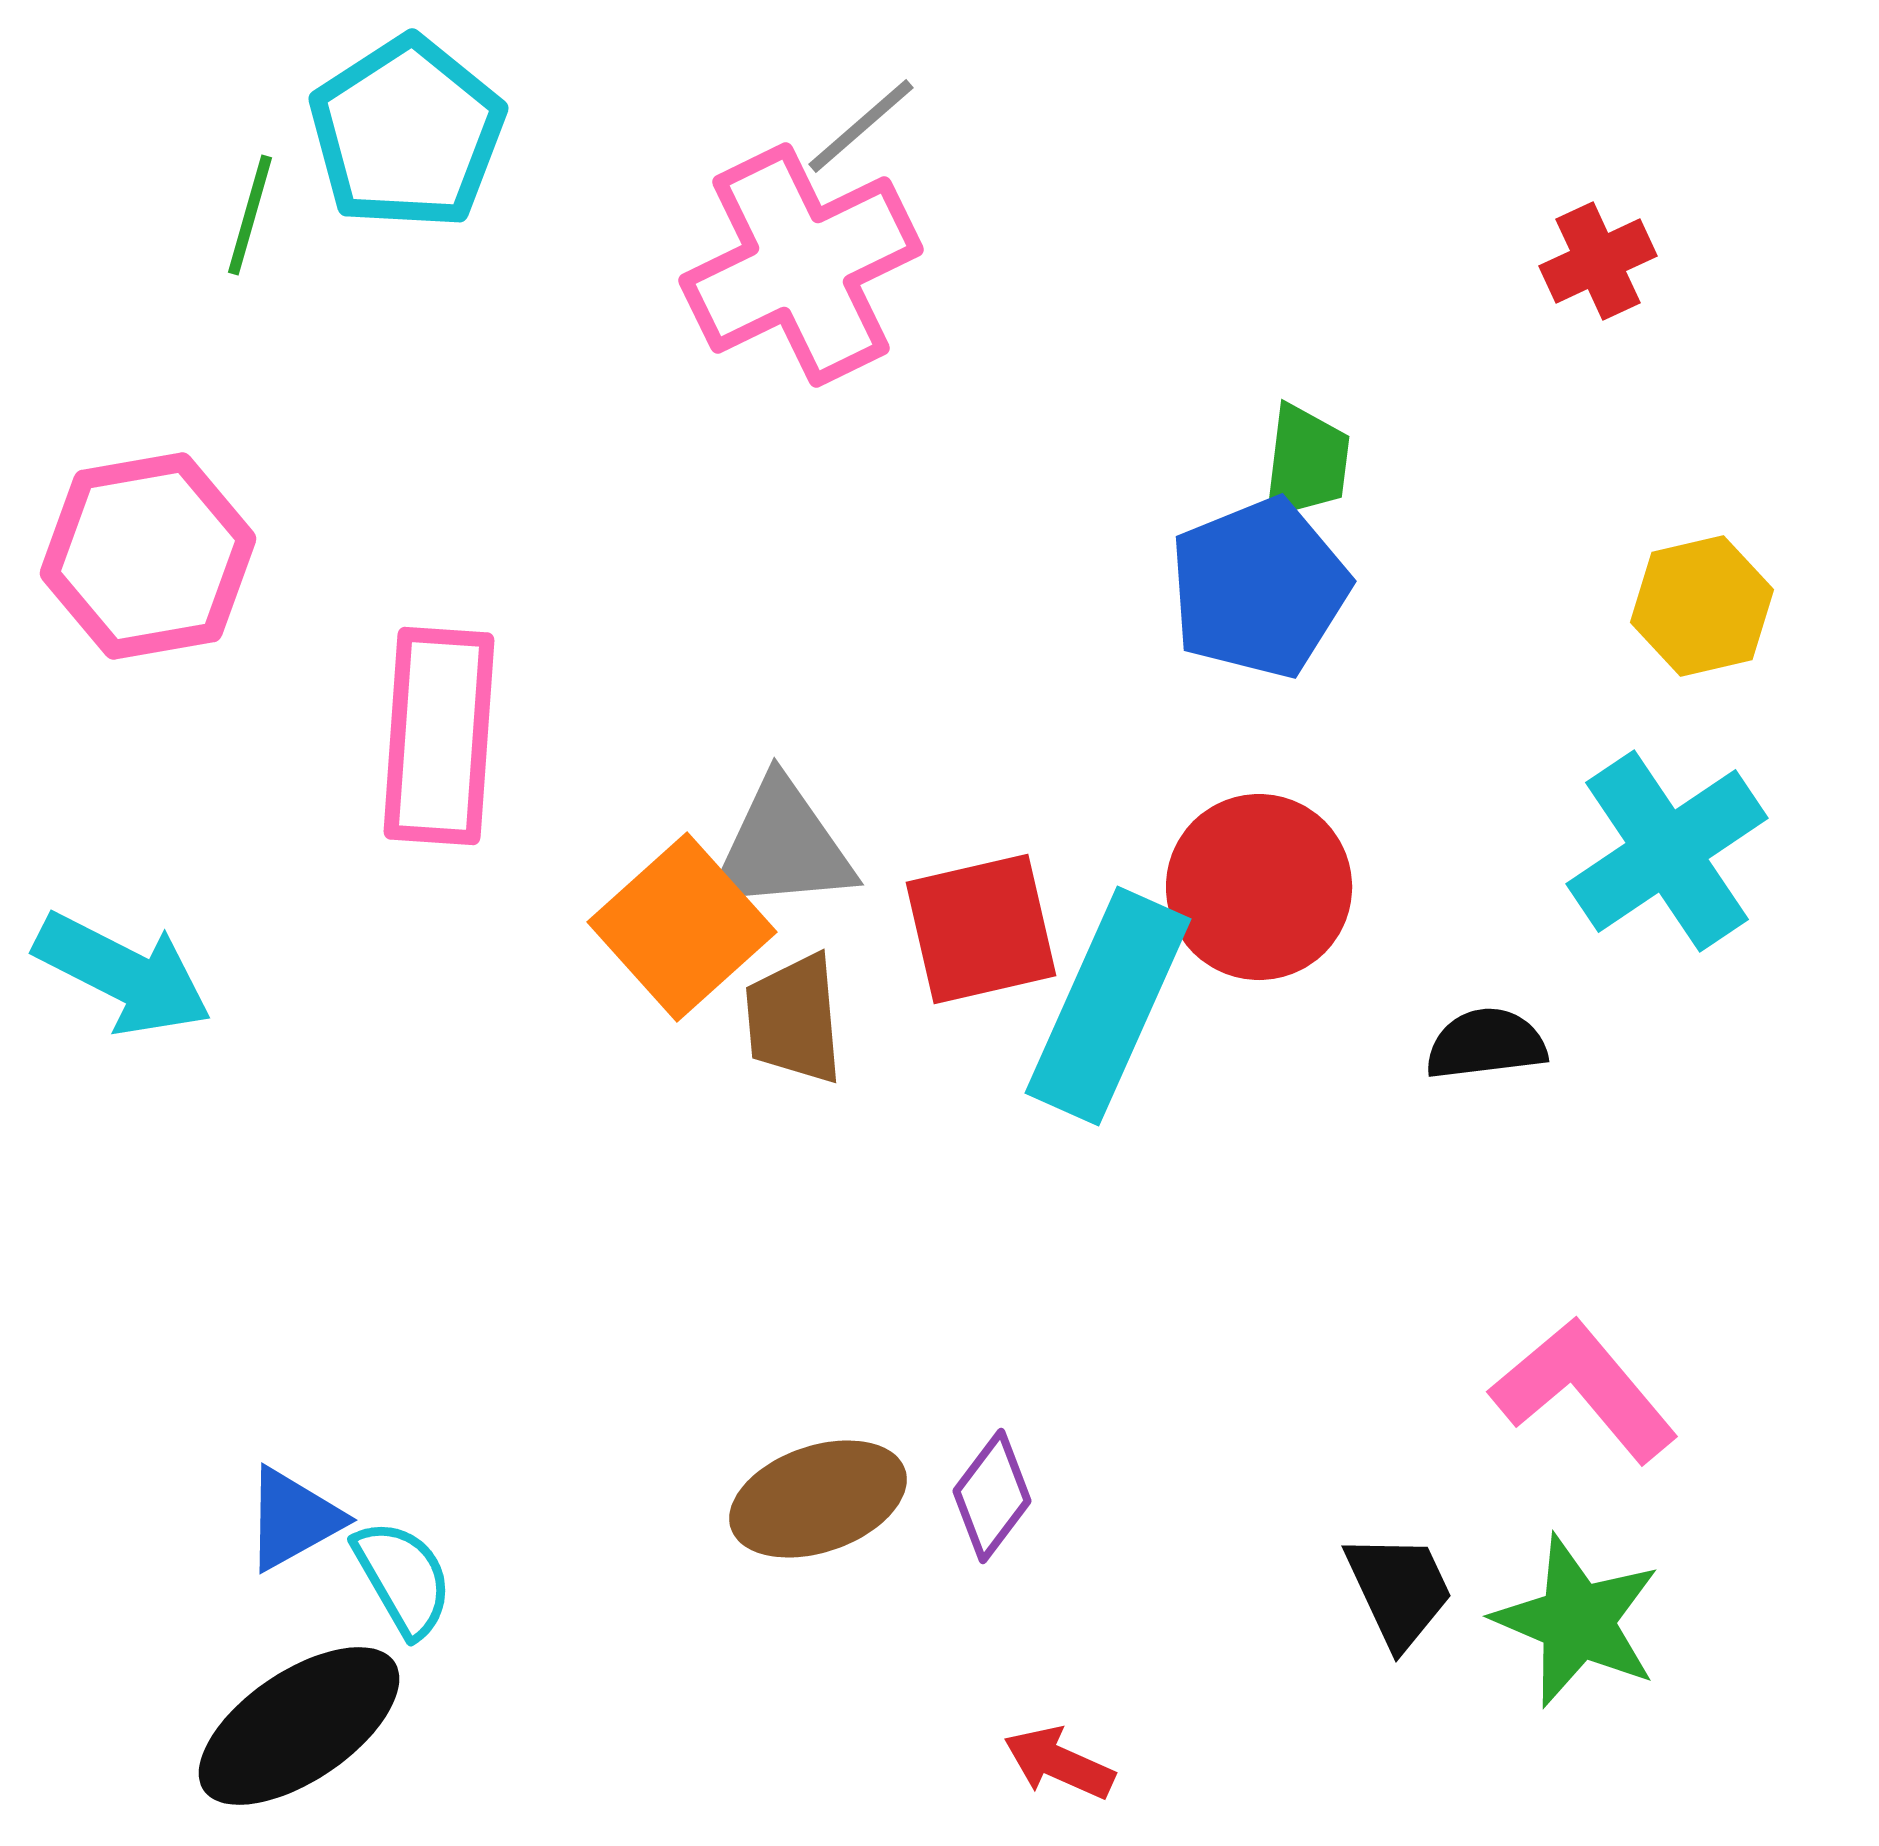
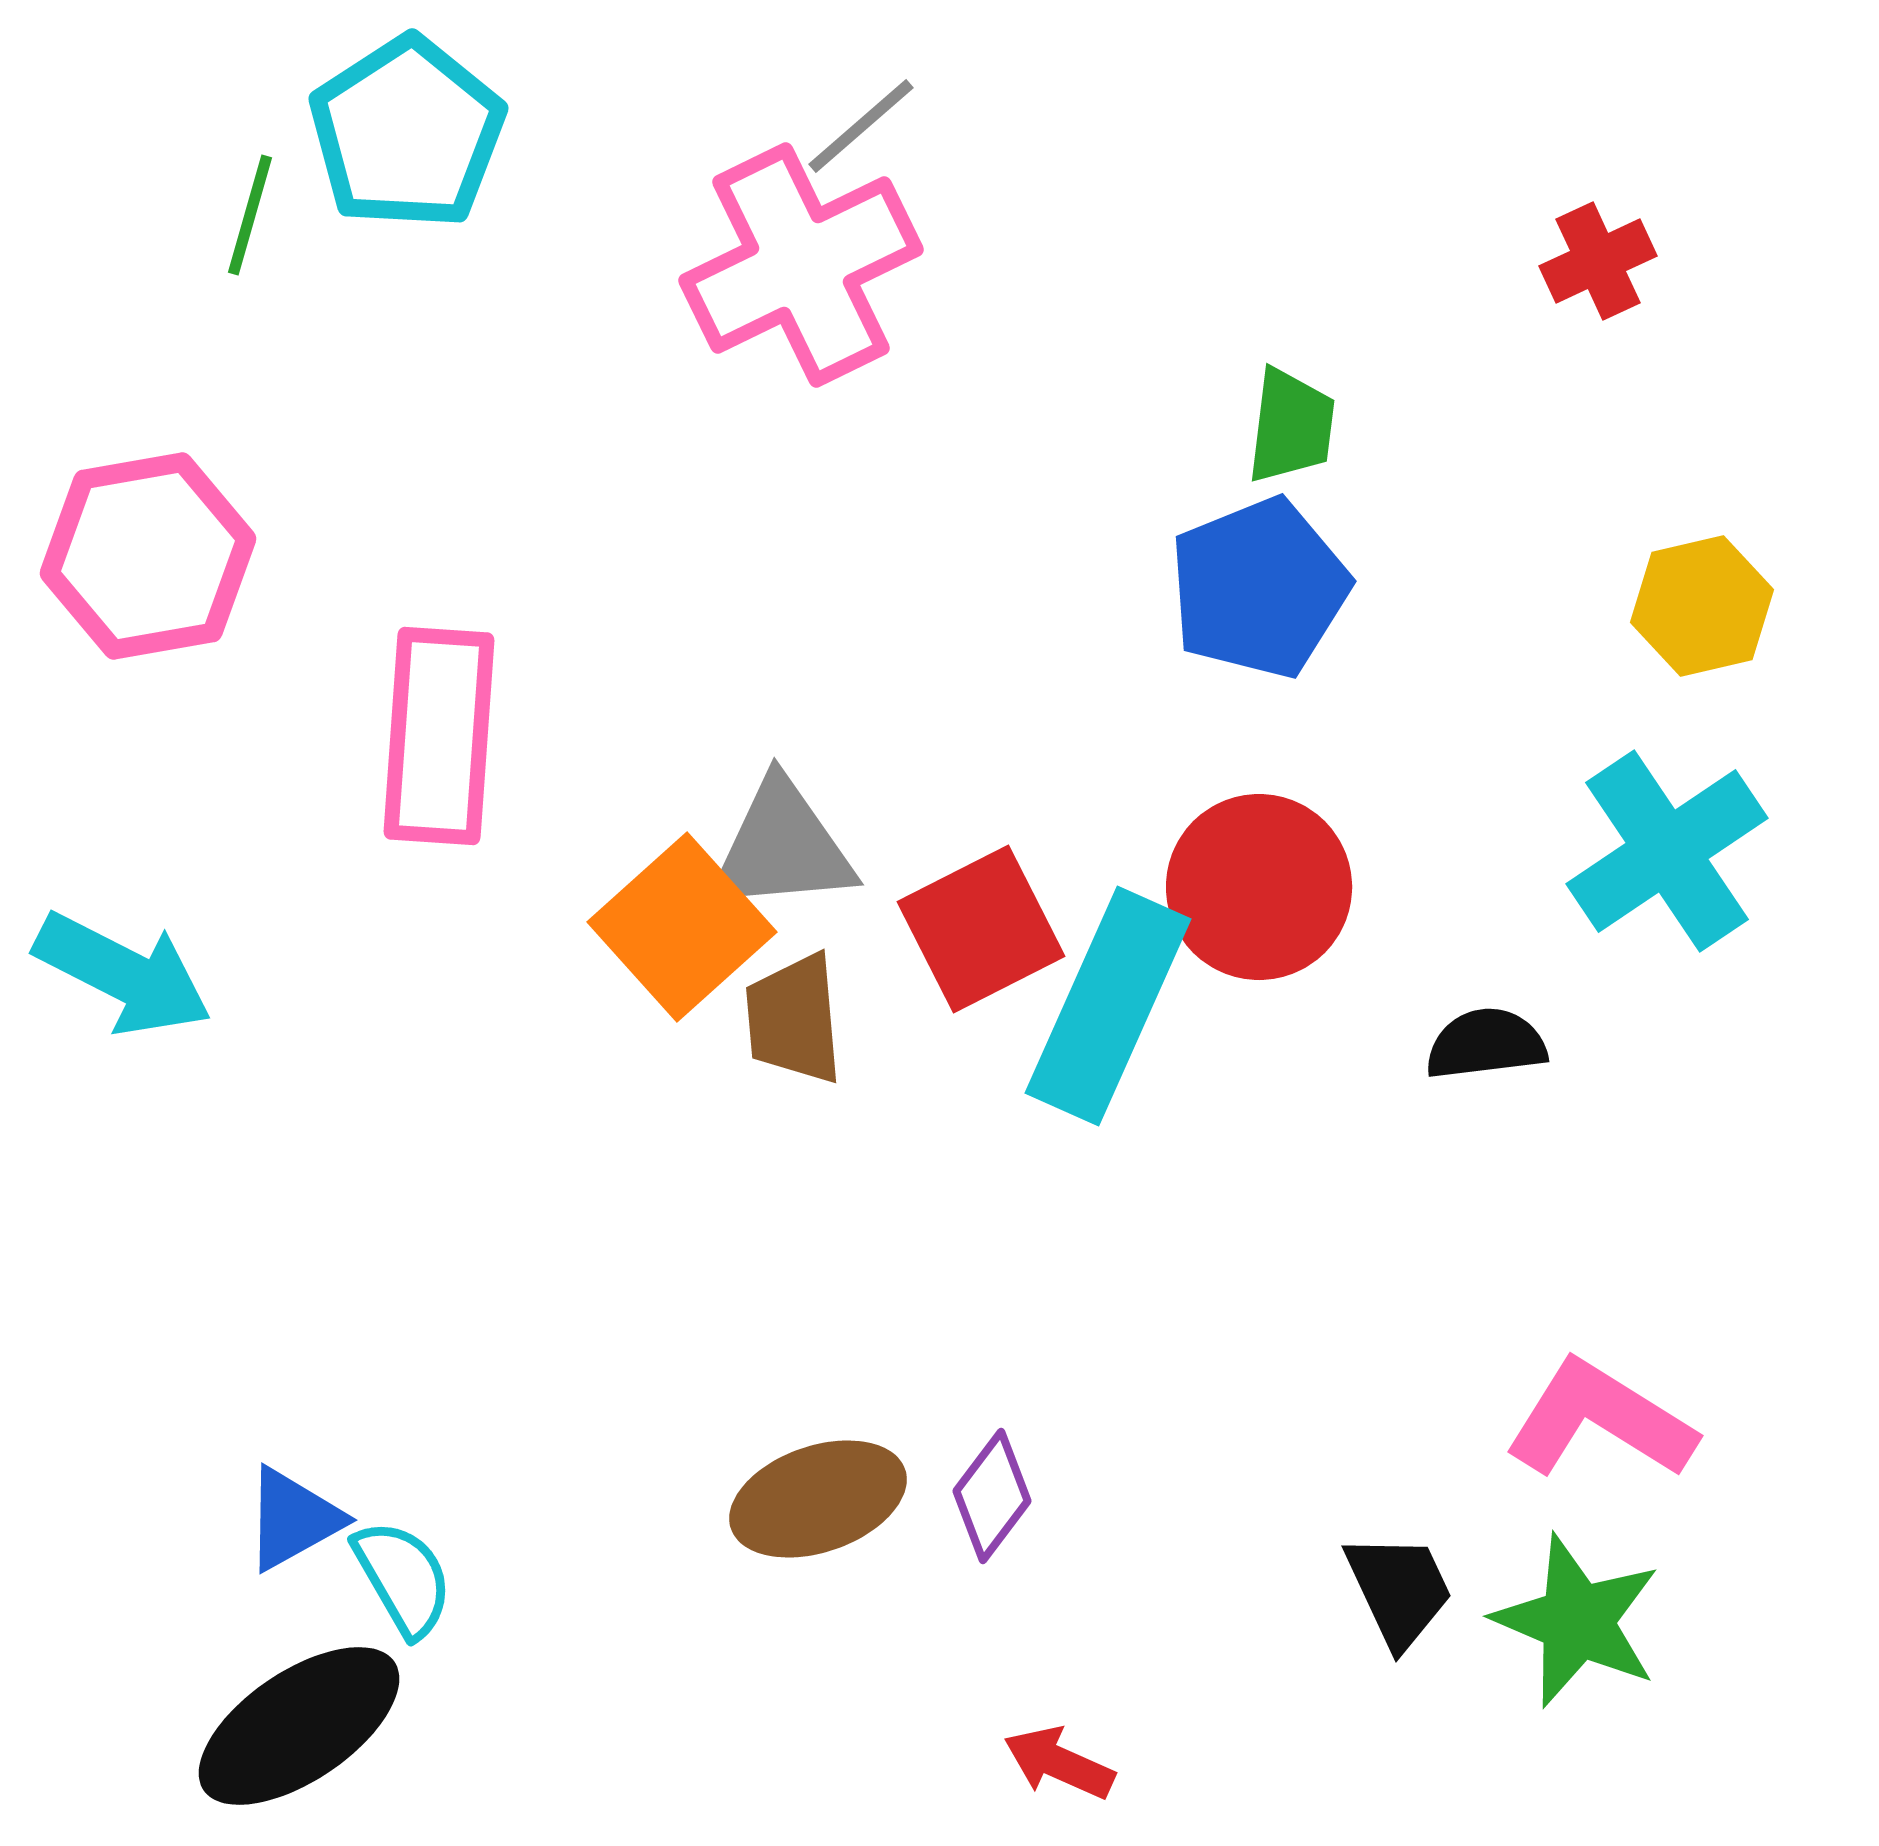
green trapezoid: moved 15 px left, 36 px up
red square: rotated 14 degrees counterclockwise
pink L-shape: moved 16 px right, 30 px down; rotated 18 degrees counterclockwise
